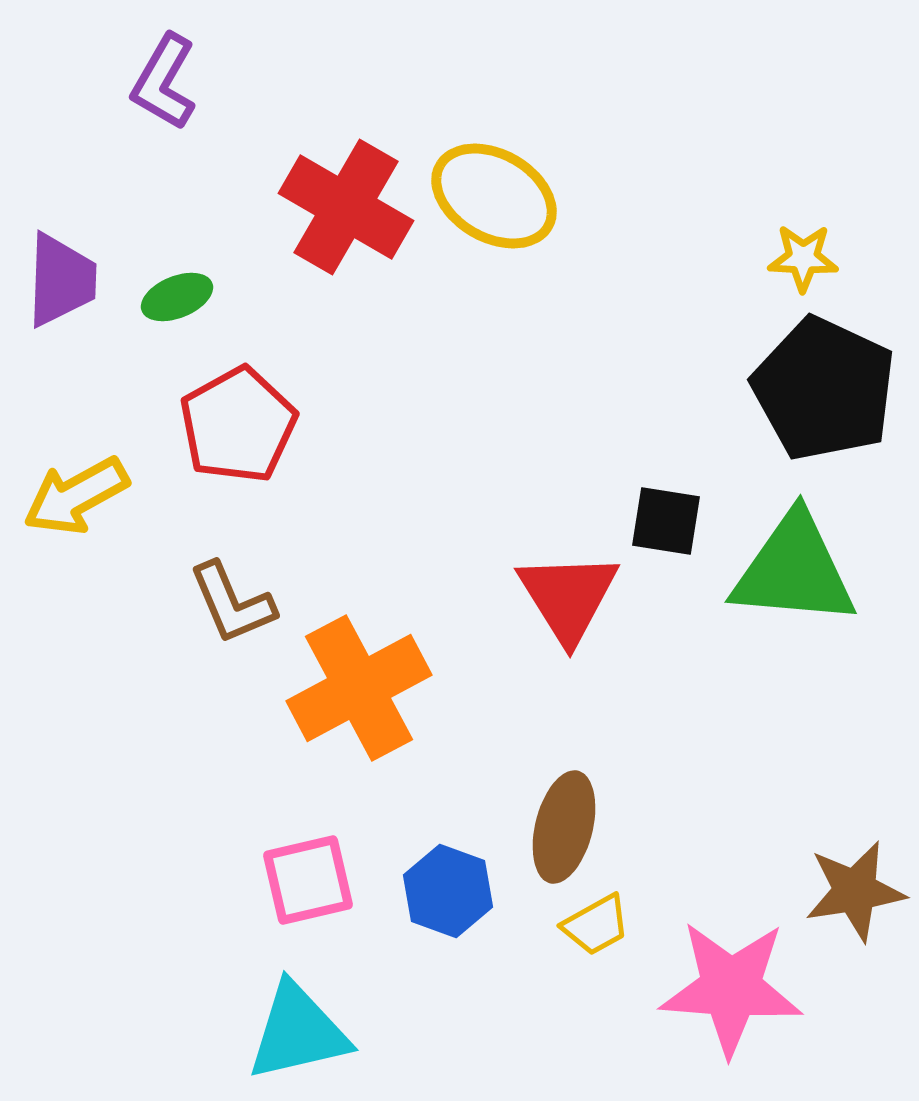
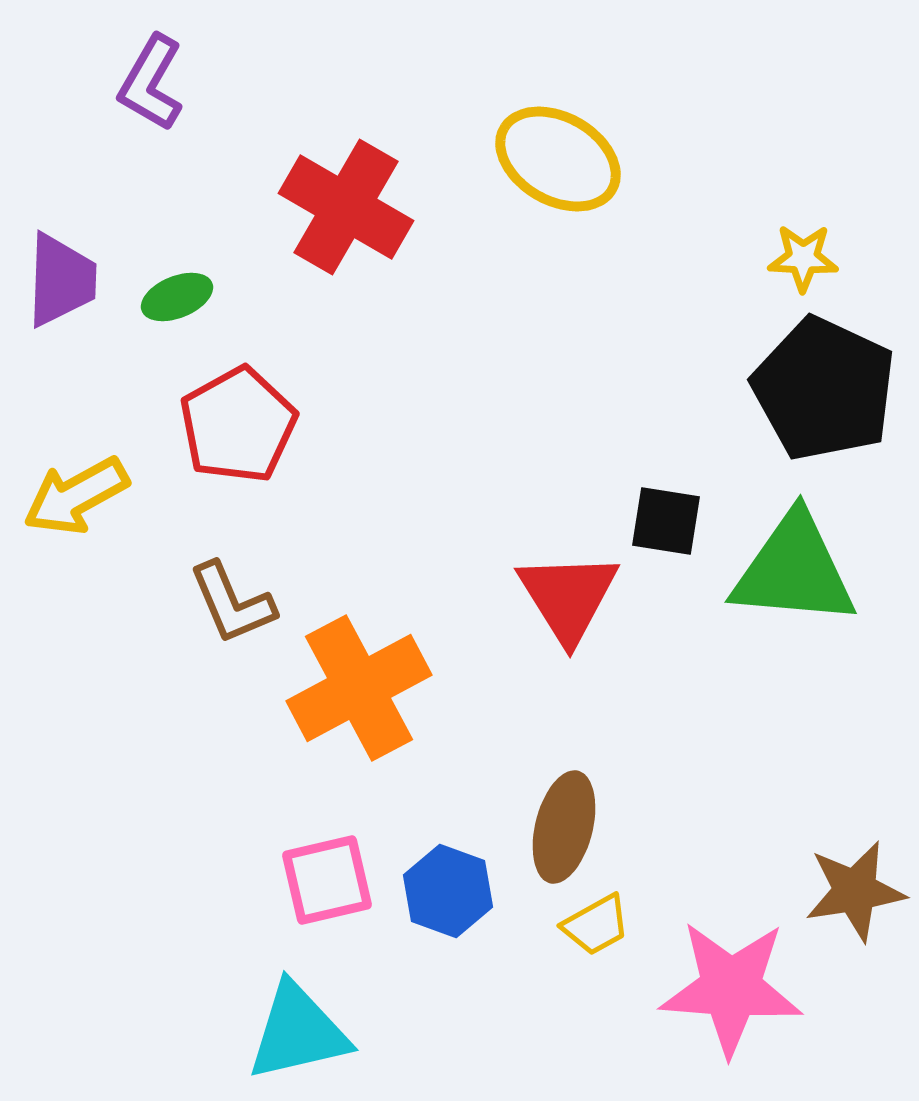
purple L-shape: moved 13 px left, 1 px down
yellow ellipse: moved 64 px right, 37 px up
pink square: moved 19 px right
